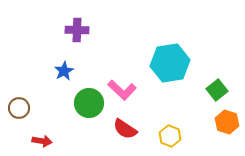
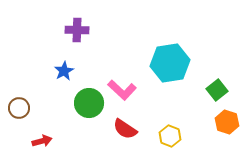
red arrow: rotated 24 degrees counterclockwise
